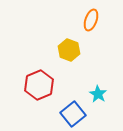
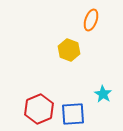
red hexagon: moved 24 px down
cyan star: moved 5 px right
blue square: rotated 35 degrees clockwise
